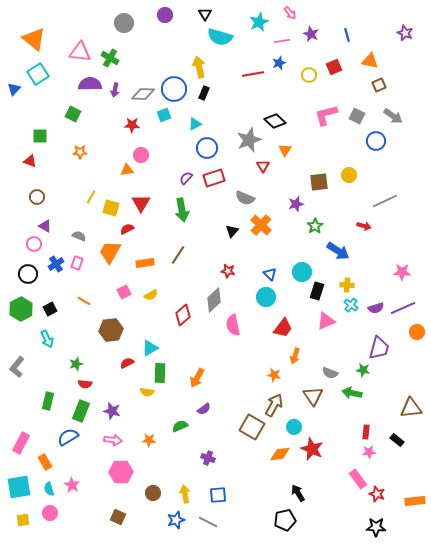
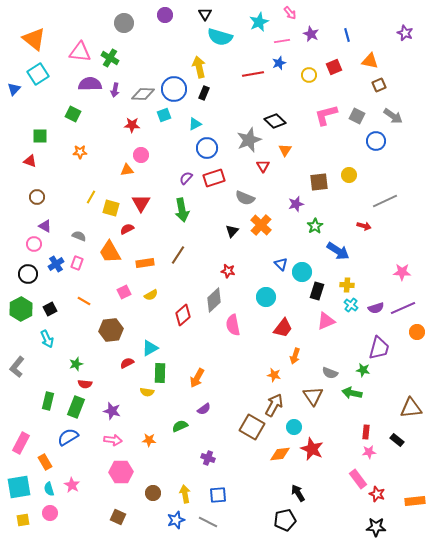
orange trapezoid at (110, 252): rotated 60 degrees counterclockwise
blue triangle at (270, 274): moved 11 px right, 10 px up
green rectangle at (81, 411): moved 5 px left, 4 px up
